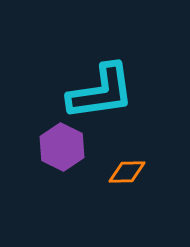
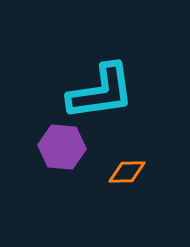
purple hexagon: rotated 21 degrees counterclockwise
